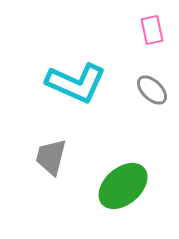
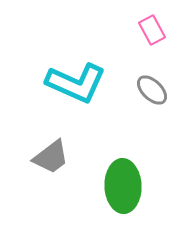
pink rectangle: rotated 16 degrees counterclockwise
gray trapezoid: rotated 141 degrees counterclockwise
green ellipse: rotated 51 degrees counterclockwise
